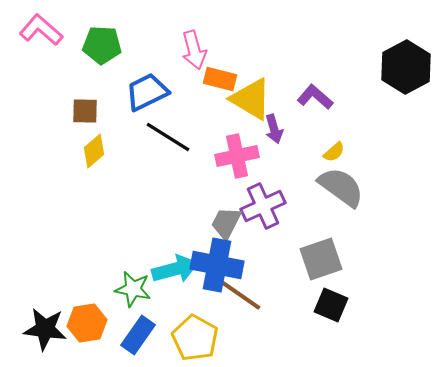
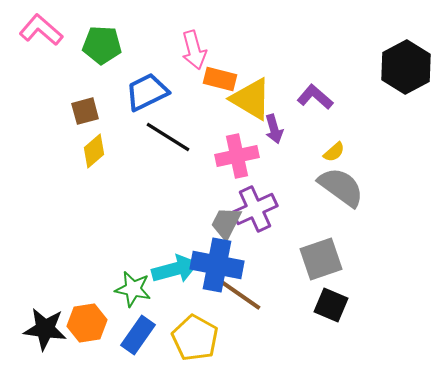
brown square: rotated 16 degrees counterclockwise
purple cross: moved 8 px left, 3 px down
